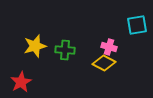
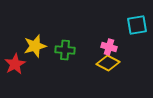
yellow diamond: moved 4 px right
red star: moved 6 px left, 18 px up
